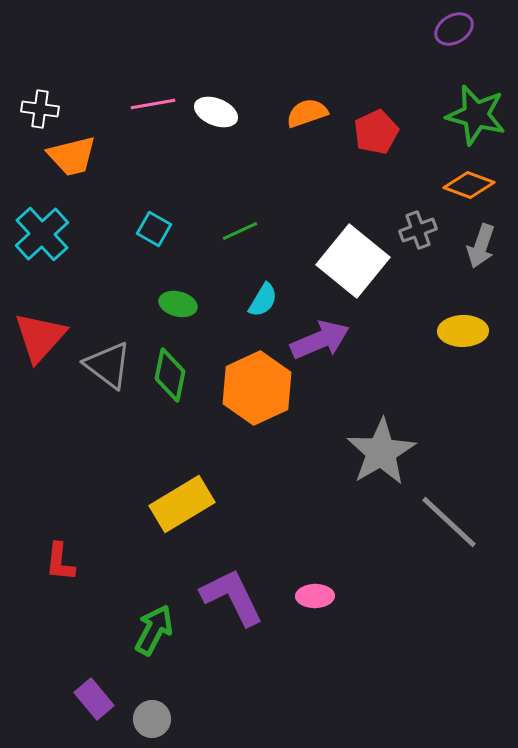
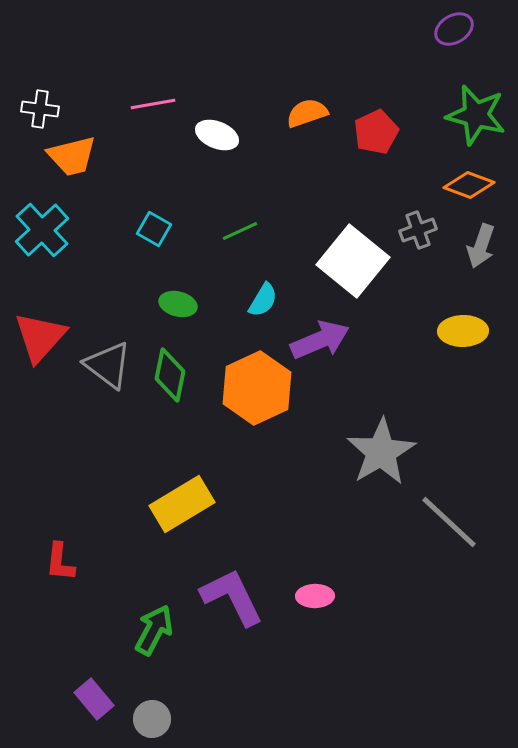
white ellipse: moved 1 px right, 23 px down
cyan cross: moved 4 px up
